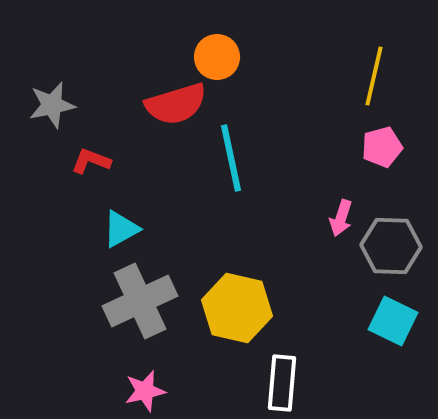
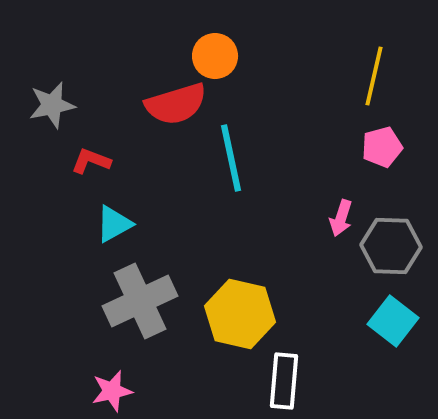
orange circle: moved 2 px left, 1 px up
cyan triangle: moved 7 px left, 5 px up
yellow hexagon: moved 3 px right, 6 px down
cyan square: rotated 12 degrees clockwise
white rectangle: moved 2 px right, 2 px up
pink star: moved 33 px left
